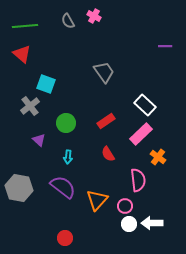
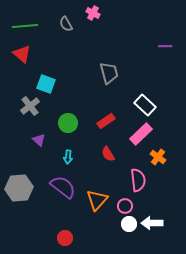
pink cross: moved 1 px left, 3 px up
gray semicircle: moved 2 px left, 3 px down
gray trapezoid: moved 5 px right, 1 px down; rotated 20 degrees clockwise
green circle: moved 2 px right
gray hexagon: rotated 16 degrees counterclockwise
